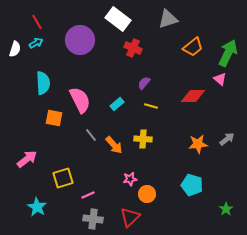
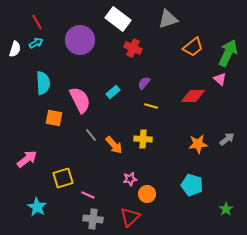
cyan rectangle: moved 4 px left, 12 px up
pink line: rotated 48 degrees clockwise
